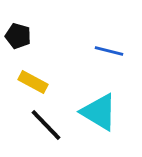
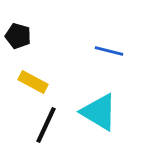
black line: rotated 69 degrees clockwise
